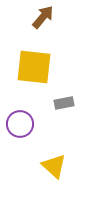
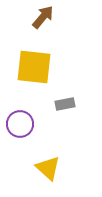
gray rectangle: moved 1 px right, 1 px down
yellow triangle: moved 6 px left, 2 px down
